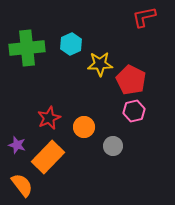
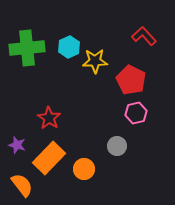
red L-shape: moved 19 px down; rotated 60 degrees clockwise
cyan hexagon: moved 2 px left, 3 px down
yellow star: moved 5 px left, 3 px up
pink hexagon: moved 2 px right, 2 px down
red star: rotated 15 degrees counterclockwise
orange circle: moved 42 px down
gray circle: moved 4 px right
orange rectangle: moved 1 px right, 1 px down
